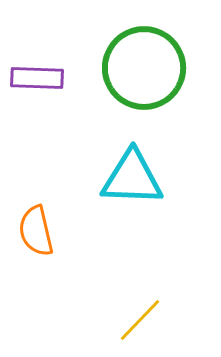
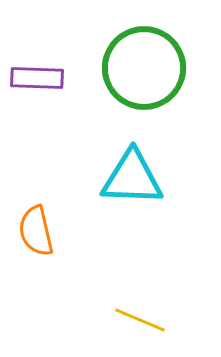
yellow line: rotated 69 degrees clockwise
